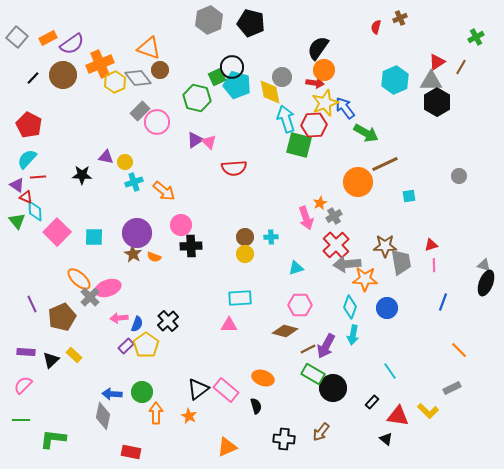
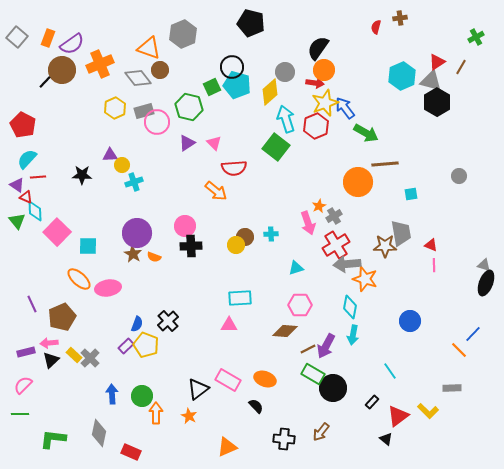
brown cross at (400, 18): rotated 16 degrees clockwise
gray hexagon at (209, 20): moved 26 px left, 14 px down
orange rectangle at (48, 38): rotated 42 degrees counterclockwise
brown circle at (63, 75): moved 1 px left, 5 px up
green square at (217, 77): moved 5 px left, 10 px down
gray circle at (282, 77): moved 3 px right, 5 px up
black line at (33, 78): moved 12 px right, 4 px down
cyan hexagon at (395, 80): moved 7 px right, 4 px up
gray triangle at (431, 81): rotated 15 degrees clockwise
yellow hexagon at (115, 82): moved 26 px down
yellow diamond at (270, 92): rotated 60 degrees clockwise
green hexagon at (197, 98): moved 8 px left, 9 px down
gray rectangle at (140, 111): moved 4 px right; rotated 30 degrees clockwise
red pentagon at (29, 125): moved 6 px left
red hexagon at (314, 125): moved 2 px right, 1 px down; rotated 20 degrees counterclockwise
purple triangle at (195, 140): moved 8 px left, 3 px down
pink triangle at (209, 142): moved 5 px right, 1 px down
green square at (299, 145): moved 23 px left, 2 px down; rotated 24 degrees clockwise
purple triangle at (106, 157): moved 4 px right, 2 px up; rotated 14 degrees counterclockwise
yellow circle at (125, 162): moved 3 px left, 3 px down
brown line at (385, 164): rotated 20 degrees clockwise
orange arrow at (164, 191): moved 52 px right
cyan square at (409, 196): moved 2 px right, 2 px up
orange star at (320, 203): moved 1 px left, 3 px down
pink arrow at (306, 218): moved 2 px right, 5 px down
pink circle at (181, 225): moved 4 px right, 1 px down
cyan square at (94, 237): moved 6 px left, 9 px down
cyan cross at (271, 237): moved 3 px up
red cross at (336, 245): rotated 12 degrees clockwise
red triangle at (431, 245): rotated 40 degrees clockwise
yellow circle at (245, 254): moved 9 px left, 9 px up
gray trapezoid at (401, 262): moved 29 px up
orange star at (365, 279): rotated 15 degrees clockwise
pink ellipse at (108, 288): rotated 10 degrees clockwise
gray cross at (90, 297): moved 61 px down
blue line at (443, 302): moved 30 px right, 32 px down; rotated 24 degrees clockwise
cyan diamond at (350, 307): rotated 10 degrees counterclockwise
blue circle at (387, 308): moved 23 px right, 13 px down
pink arrow at (119, 318): moved 70 px left, 25 px down
brown diamond at (285, 331): rotated 10 degrees counterclockwise
yellow pentagon at (146, 345): rotated 15 degrees counterclockwise
purple rectangle at (26, 352): rotated 18 degrees counterclockwise
orange ellipse at (263, 378): moved 2 px right, 1 px down
gray rectangle at (452, 388): rotated 24 degrees clockwise
pink rectangle at (226, 390): moved 2 px right, 10 px up; rotated 10 degrees counterclockwise
green circle at (142, 392): moved 4 px down
blue arrow at (112, 394): rotated 84 degrees clockwise
black semicircle at (256, 406): rotated 28 degrees counterclockwise
gray diamond at (103, 416): moved 4 px left, 17 px down
red triangle at (398, 416): rotated 45 degrees counterclockwise
green line at (21, 420): moved 1 px left, 6 px up
red rectangle at (131, 452): rotated 12 degrees clockwise
